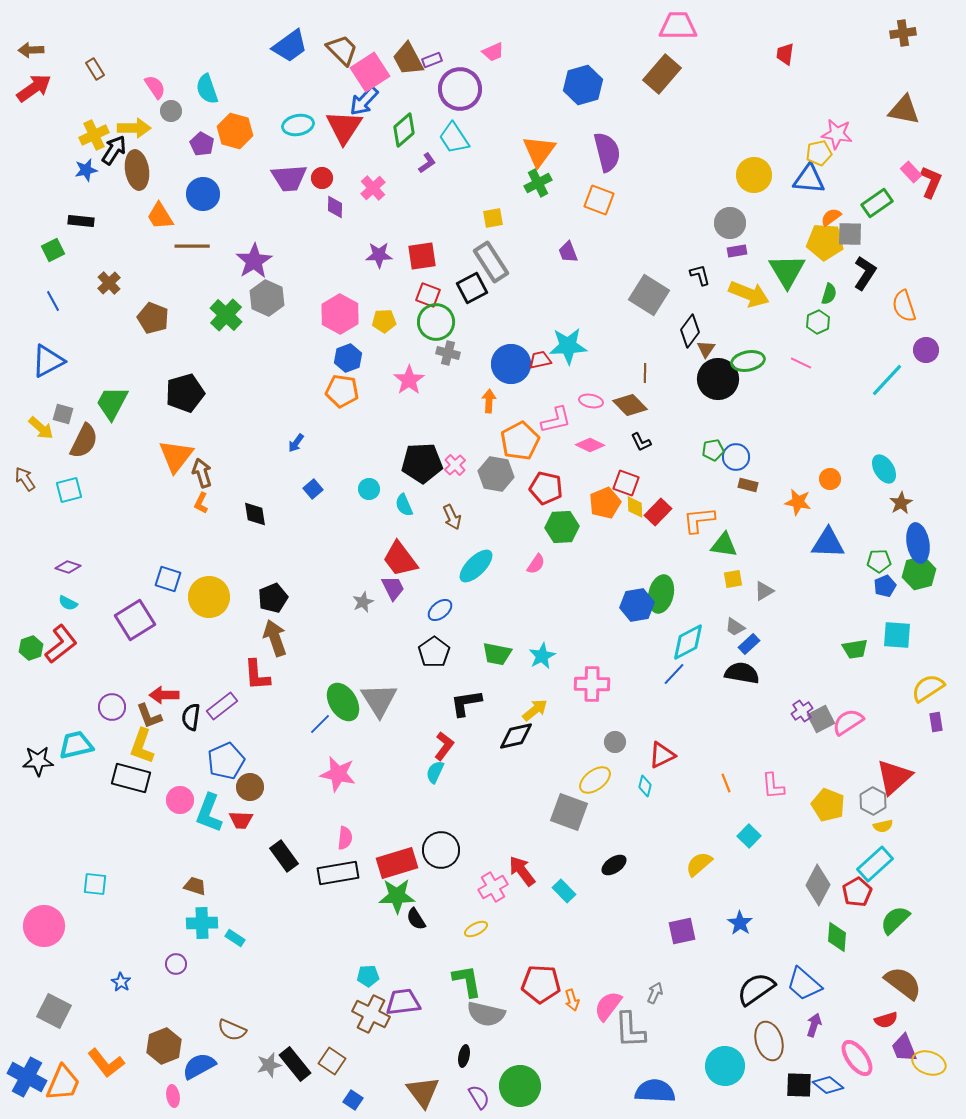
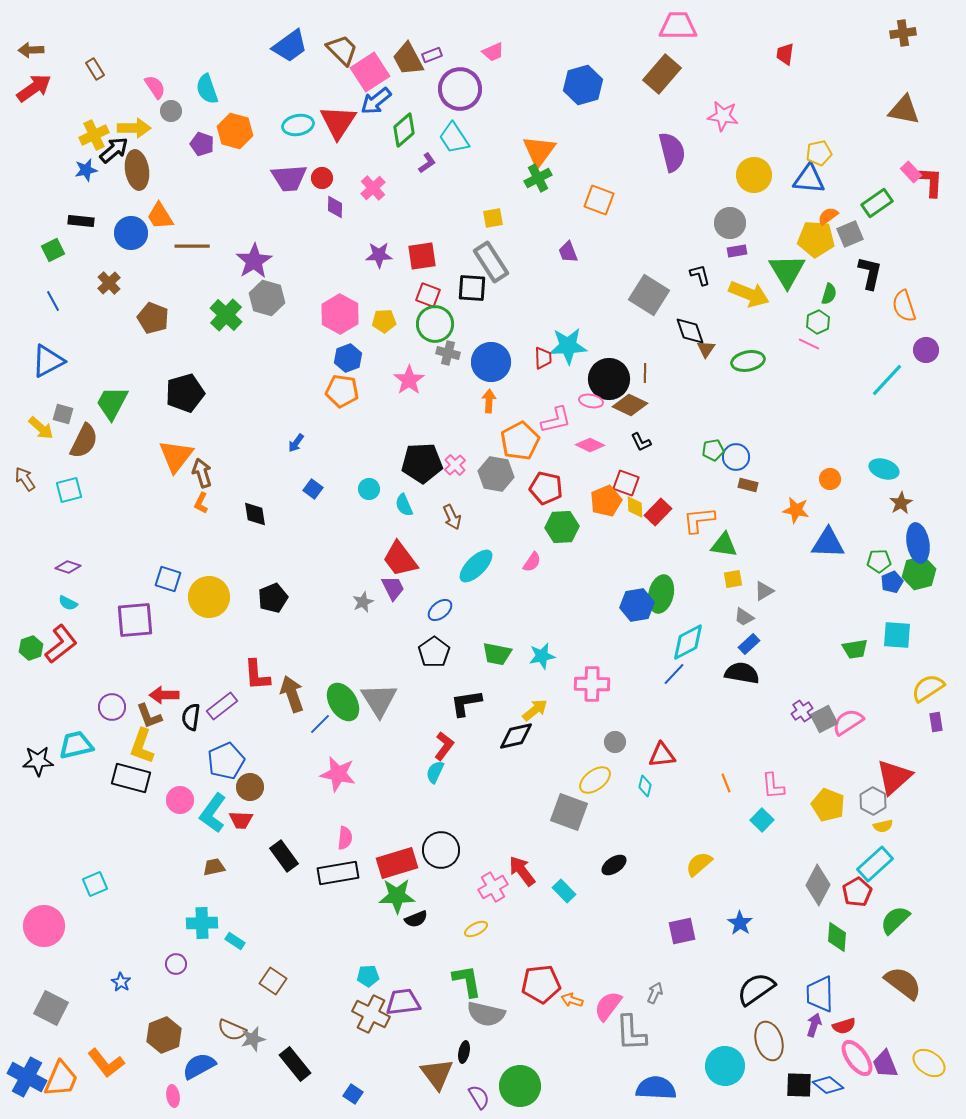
purple rectangle at (432, 60): moved 5 px up
blue arrow at (364, 101): moved 12 px right; rotated 8 degrees clockwise
red triangle at (344, 127): moved 6 px left, 5 px up
pink star at (837, 134): moved 114 px left, 18 px up
purple pentagon at (202, 144): rotated 10 degrees counterclockwise
black arrow at (114, 150): rotated 16 degrees clockwise
purple semicircle at (607, 152): moved 65 px right
red L-shape at (931, 182): rotated 20 degrees counterclockwise
green cross at (538, 183): moved 5 px up
blue circle at (203, 194): moved 72 px left, 39 px down
orange semicircle at (831, 217): moved 3 px left, 1 px up
gray square at (850, 234): rotated 24 degrees counterclockwise
yellow pentagon at (825, 242): moved 9 px left, 3 px up
black L-shape at (865, 273): moved 5 px right; rotated 20 degrees counterclockwise
black square at (472, 288): rotated 32 degrees clockwise
gray hexagon at (267, 298): rotated 8 degrees counterclockwise
green circle at (436, 322): moved 1 px left, 2 px down
black diamond at (690, 331): rotated 56 degrees counterclockwise
red trapezoid at (540, 360): moved 3 px right, 2 px up; rotated 100 degrees clockwise
pink line at (801, 363): moved 8 px right, 19 px up
blue circle at (511, 364): moved 20 px left, 2 px up
black circle at (718, 379): moved 109 px left
brown diamond at (630, 405): rotated 20 degrees counterclockwise
cyan ellipse at (884, 469): rotated 40 degrees counterclockwise
blue square at (313, 489): rotated 12 degrees counterclockwise
orange star at (798, 502): moved 2 px left, 8 px down
orange pentagon at (605, 503): moved 1 px right, 2 px up
pink semicircle at (536, 564): moved 4 px left, 2 px up
blue pentagon at (885, 586): moved 7 px right, 4 px up
purple square at (135, 620): rotated 27 degrees clockwise
gray trapezoid at (735, 627): moved 9 px right, 10 px up
brown arrow at (275, 638): moved 17 px right, 56 px down
cyan star at (542, 656): rotated 16 degrees clockwise
gray square at (821, 719): moved 3 px right
red triangle at (662, 755): rotated 20 degrees clockwise
cyan L-shape at (209, 813): moved 4 px right; rotated 15 degrees clockwise
cyan square at (749, 836): moved 13 px right, 16 px up
cyan square at (95, 884): rotated 30 degrees counterclockwise
brown trapezoid at (195, 886): moved 19 px right, 19 px up; rotated 30 degrees counterclockwise
black semicircle at (416, 919): rotated 80 degrees counterclockwise
cyan rectangle at (235, 938): moved 3 px down
red pentagon at (541, 984): rotated 9 degrees counterclockwise
blue trapezoid at (804, 984): moved 16 px right, 10 px down; rotated 48 degrees clockwise
orange arrow at (572, 1000): rotated 125 degrees clockwise
gray square at (54, 1011): moved 3 px left, 3 px up
red semicircle at (886, 1020): moved 42 px left, 6 px down
gray L-shape at (630, 1030): moved 1 px right, 3 px down
brown hexagon at (164, 1046): moved 11 px up
purple trapezoid at (904, 1048): moved 19 px left, 16 px down
black ellipse at (464, 1056): moved 4 px up
brown square at (332, 1061): moved 59 px left, 80 px up
yellow ellipse at (929, 1063): rotated 16 degrees clockwise
gray star at (269, 1065): moved 16 px left, 26 px up
orange trapezoid at (63, 1083): moved 2 px left, 4 px up
blue semicircle at (655, 1091): moved 1 px right, 3 px up
brown triangle at (423, 1092): moved 14 px right, 18 px up
blue square at (353, 1100): moved 6 px up
